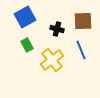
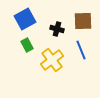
blue square: moved 2 px down
